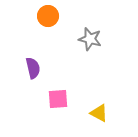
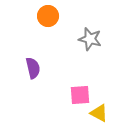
pink square: moved 22 px right, 4 px up
